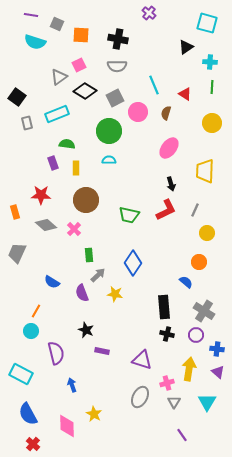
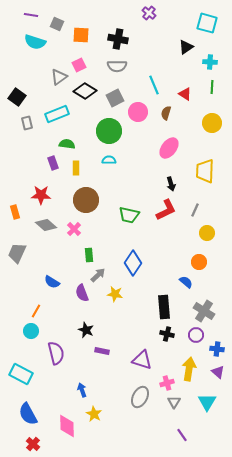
blue arrow at (72, 385): moved 10 px right, 5 px down
